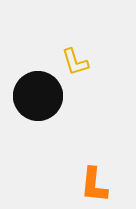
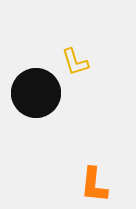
black circle: moved 2 px left, 3 px up
